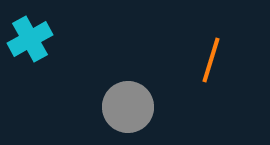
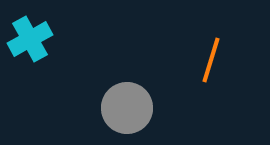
gray circle: moved 1 px left, 1 px down
